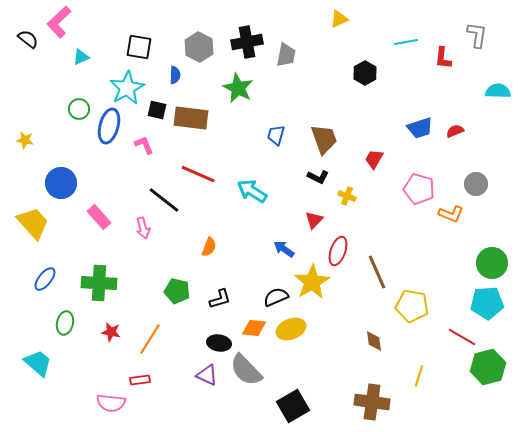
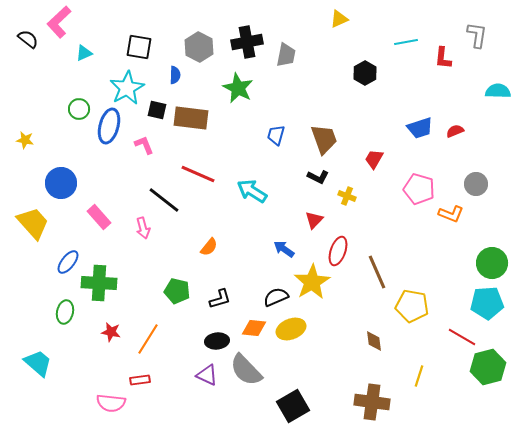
cyan triangle at (81, 57): moved 3 px right, 4 px up
orange semicircle at (209, 247): rotated 18 degrees clockwise
blue ellipse at (45, 279): moved 23 px right, 17 px up
green ellipse at (65, 323): moved 11 px up
orange line at (150, 339): moved 2 px left
black ellipse at (219, 343): moved 2 px left, 2 px up; rotated 15 degrees counterclockwise
